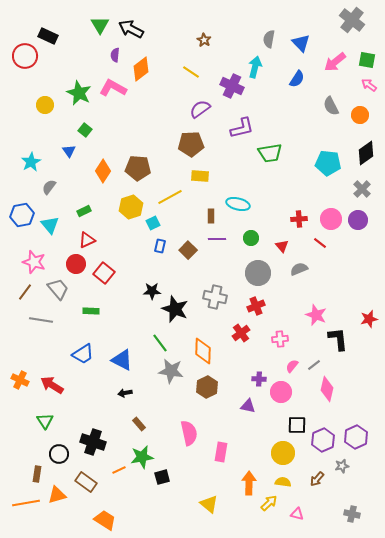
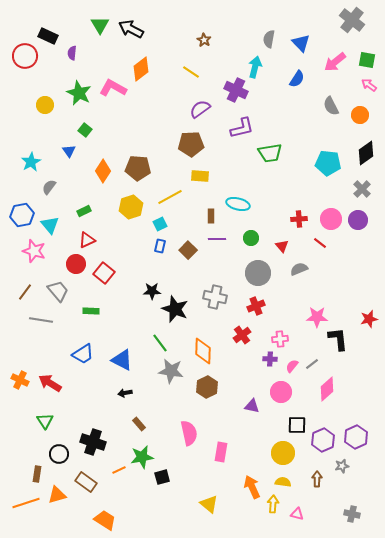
purple semicircle at (115, 55): moved 43 px left, 2 px up
purple cross at (232, 86): moved 4 px right, 4 px down
cyan square at (153, 223): moved 7 px right, 1 px down
pink star at (34, 262): moved 11 px up
gray trapezoid at (58, 289): moved 2 px down
pink star at (316, 315): moved 1 px right, 2 px down; rotated 20 degrees counterclockwise
red cross at (241, 333): moved 1 px right, 2 px down
gray line at (314, 365): moved 2 px left, 1 px up
purple cross at (259, 379): moved 11 px right, 20 px up
red arrow at (52, 385): moved 2 px left, 2 px up
pink diamond at (327, 389): rotated 35 degrees clockwise
purple triangle at (248, 406): moved 4 px right
brown arrow at (317, 479): rotated 140 degrees clockwise
orange arrow at (249, 483): moved 3 px right, 4 px down; rotated 25 degrees counterclockwise
orange line at (26, 503): rotated 8 degrees counterclockwise
yellow arrow at (269, 503): moved 4 px right, 1 px down; rotated 42 degrees counterclockwise
